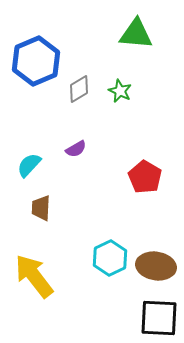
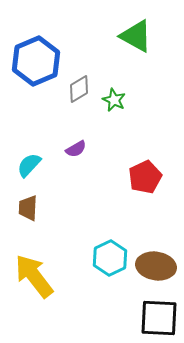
green triangle: moved 2 px down; rotated 24 degrees clockwise
green star: moved 6 px left, 9 px down
red pentagon: rotated 16 degrees clockwise
brown trapezoid: moved 13 px left
